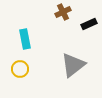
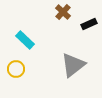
brown cross: rotated 21 degrees counterclockwise
cyan rectangle: moved 1 px down; rotated 36 degrees counterclockwise
yellow circle: moved 4 px left
